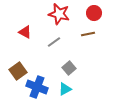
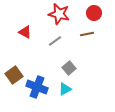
brown line: moved 1 px left
gray line: moved 1 px right, 1 px up
brown square: moved 4 px left, 4 px down
